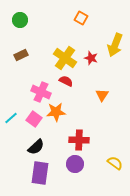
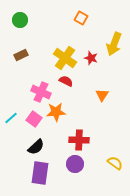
yellow arrow: moved 1 px left, 1 px up
